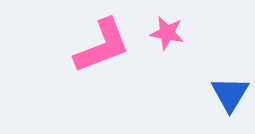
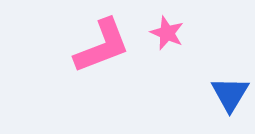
pink star: rotated 12 degrees clockwise
